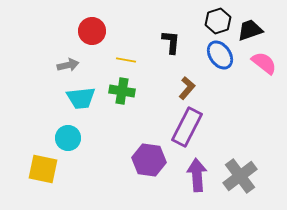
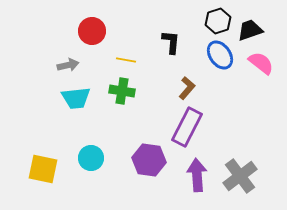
pink semicircle: moved 3 px left
cyan trapezoid: moved 5 px left
cyan circle: moved 23 px right, 20 px down
